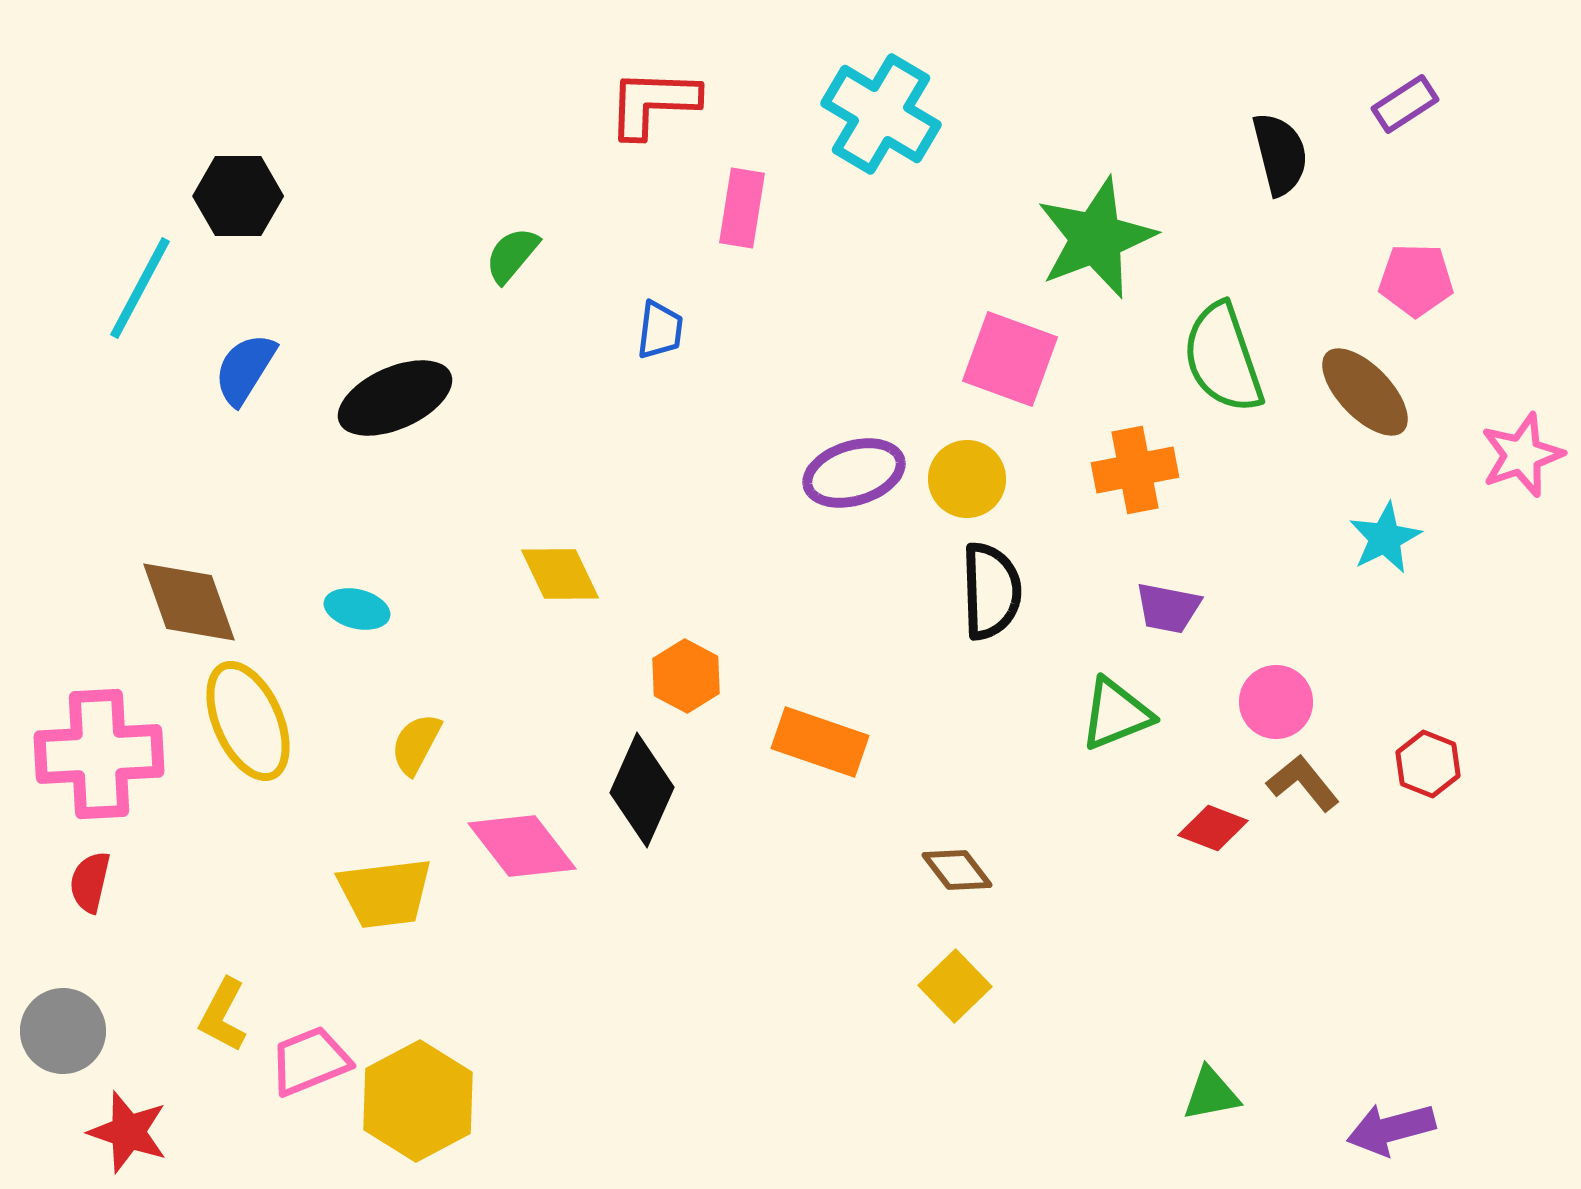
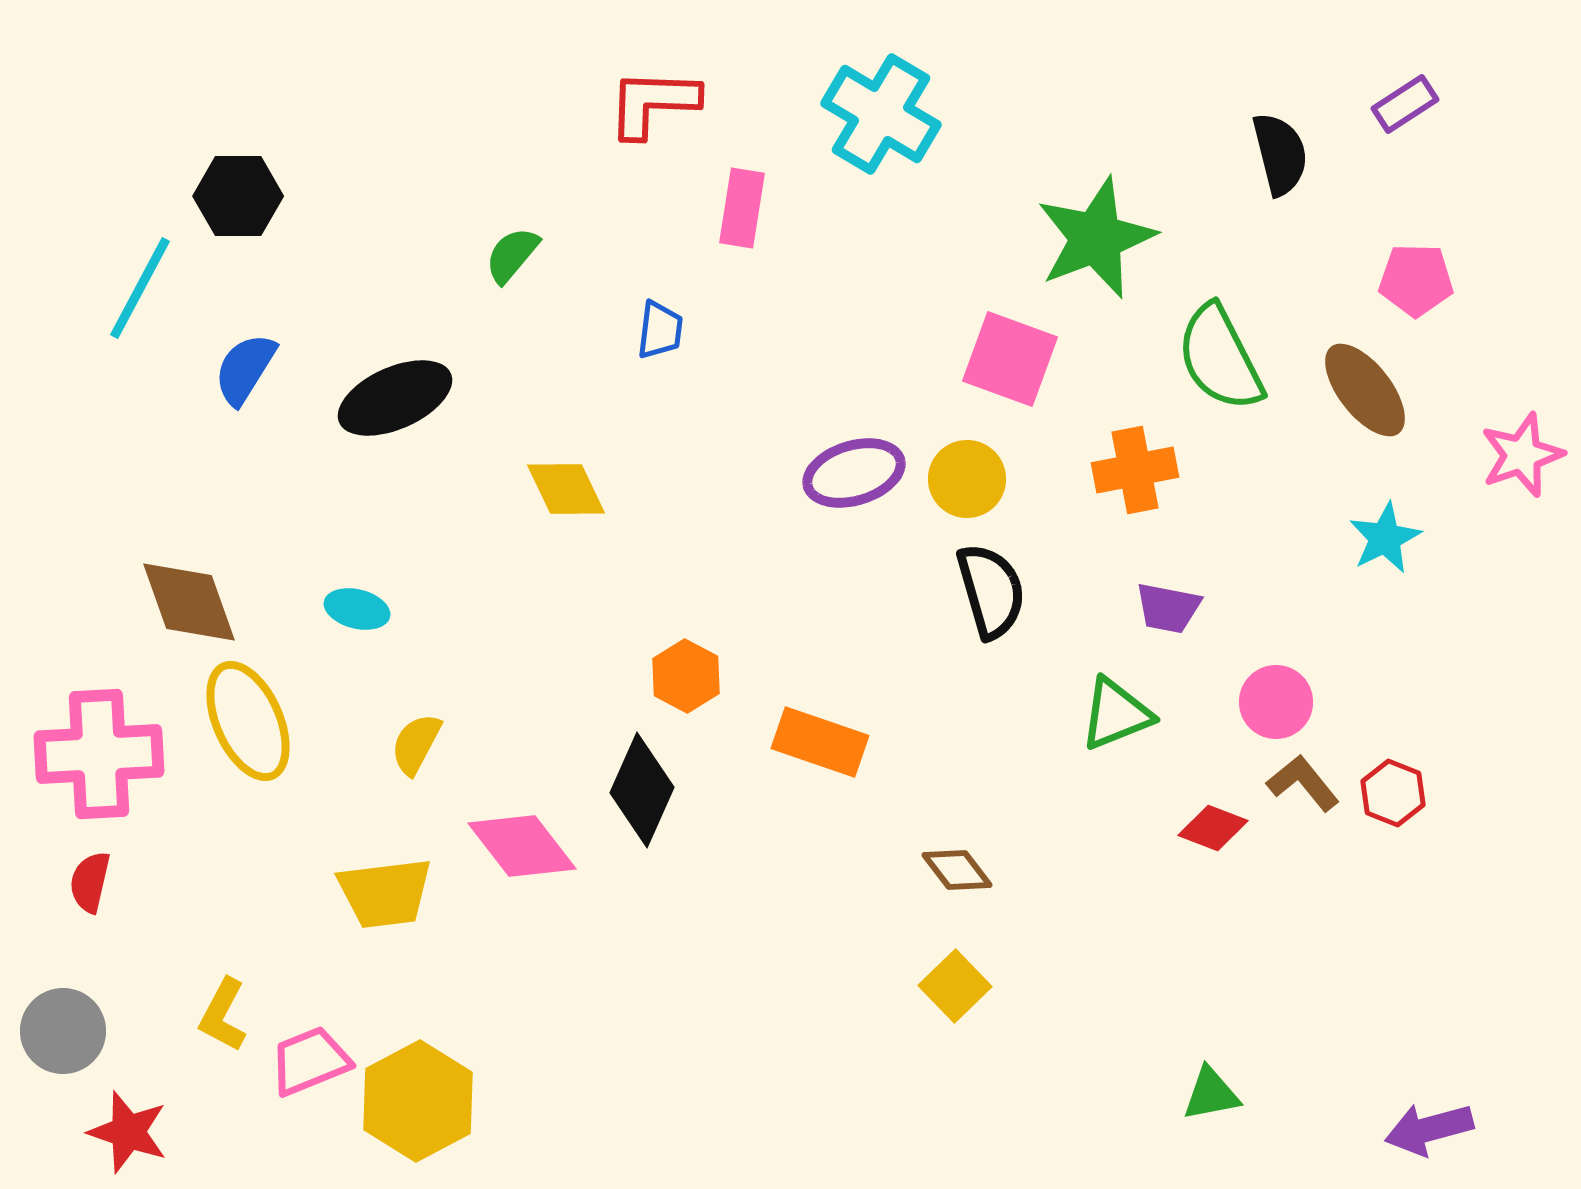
green semicircle at (1223, 358): moved 3 px left; rotated 8 degrees counterclockwise
brown ellipse at (1365, 392): moved 2 px up; rotated 6 degrees clockwise
yellow diamond at (560, 574): moved 6 px right, 85 px up
black semicircle at (991, 591): rotated 14 degrees counterclockwise
red hexagon at (1428, 764): moved 35 px left, 29 px down
purple arrow at (1391, 1129): moved 38 px right
